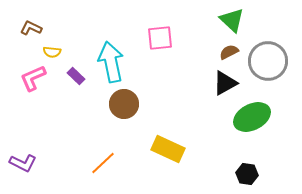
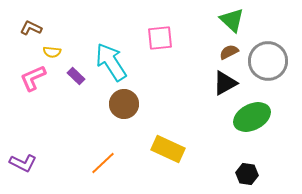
cyan arrow: rotated 21 degrees counterclockwise
